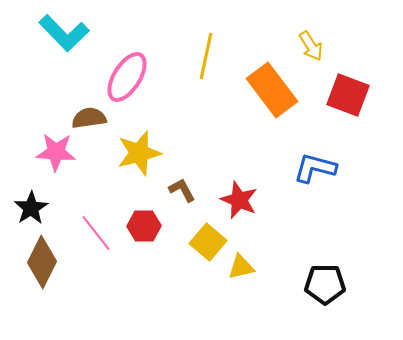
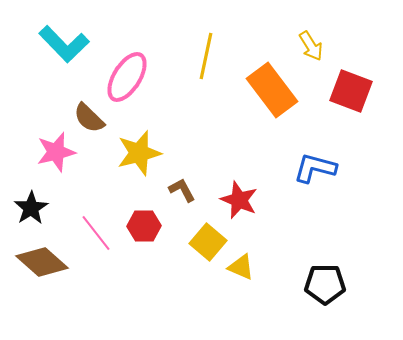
cyan L-shape: moved 11 px down
red square: moved 3 px right, 4 px up
brown semicircle: rotated 128 degrees counterclockwise
pink star: rotated 18 degrees counterclockwise
brown diamond: rotated 75 degrees counterclockwise
yellow triangle: rotated 36 degrees clockwise
